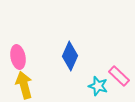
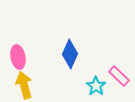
blue diamond: moved 2 px up
cyan star: moved 2 px left; rotated 18 degrees clockwise
